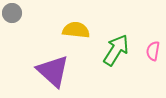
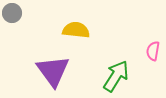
green arrow: moved 26 px down
purple triangle: rotated 12 degrees clockwise
